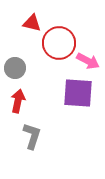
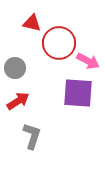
red arrow: rotated 45 degrees clockwise
